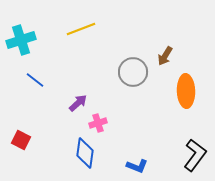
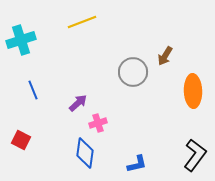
yellow line: moved 1 px right, 7 px up
blue line: moved 2 px left, 10 px down; rotated 30 degrees clockwise
orange ellipse: moved 7 px right
blue L-shape: moved 2 px up; rotated 35 degrees counterclockwise
